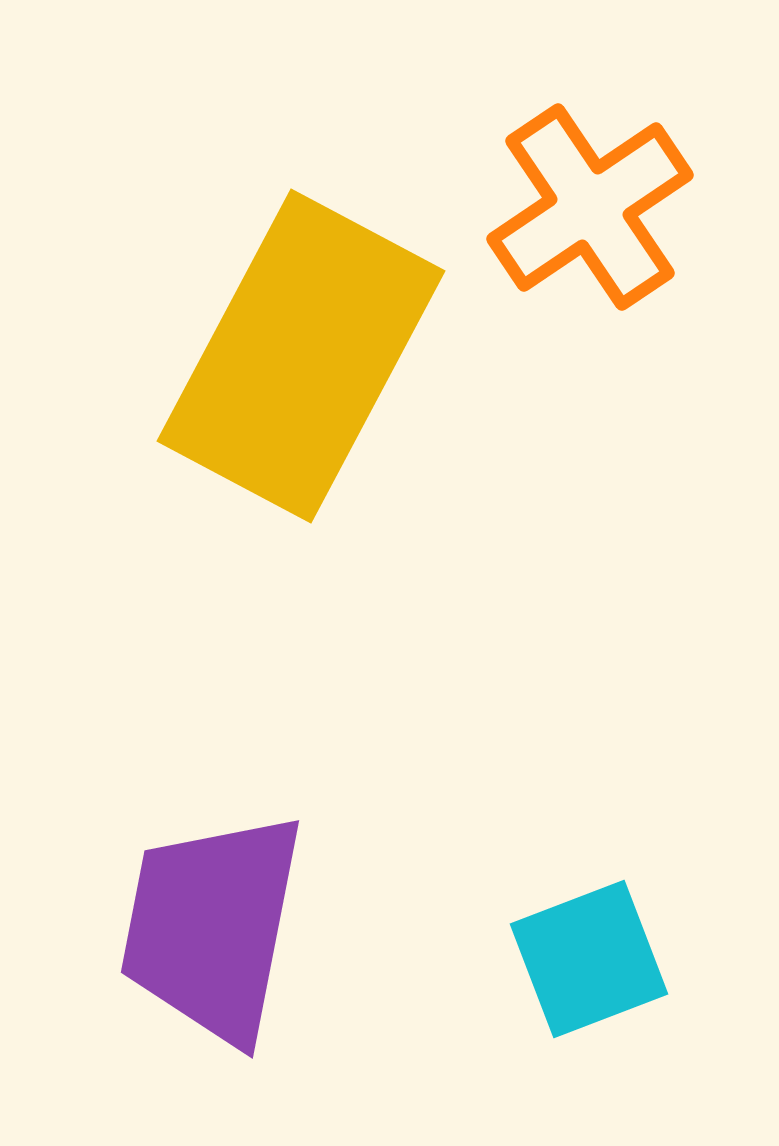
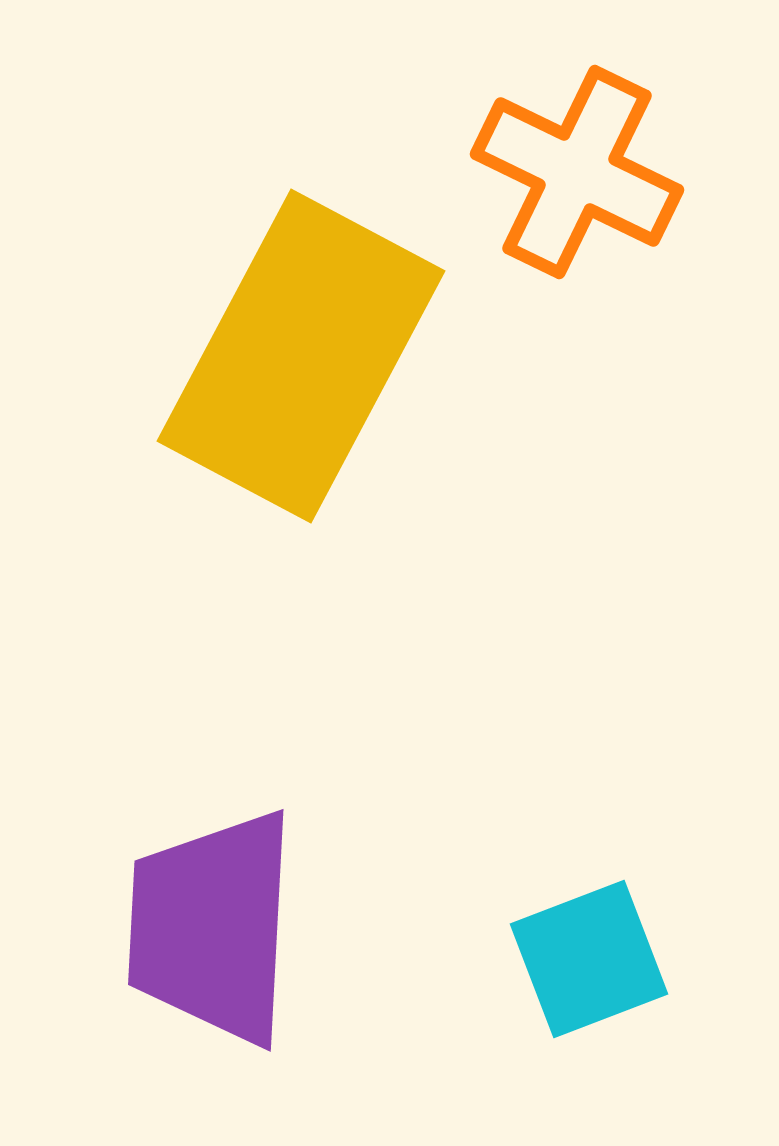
orange cross: moved 13 px left, 35 px up; rotated 30 degrees counterclockwise
purple trapezoid: rotated 8 degrees counterclockwise
